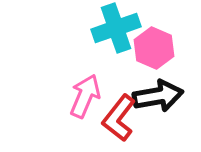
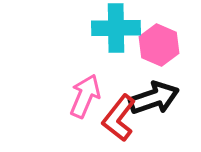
cyan cross: rotated 18 degrees clockwise
pink hexagon: moved 5 px right, 3 px up
black arrow: moved 4 px left, 2 px down; rotated 9 degrees counterclockwise
